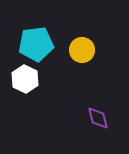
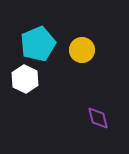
cyan pentagon: moved 2 px right; rotated 16 degrees counterclockwise
